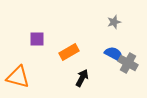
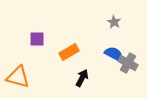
gray star: rotated 24 degrees counterclockwise
